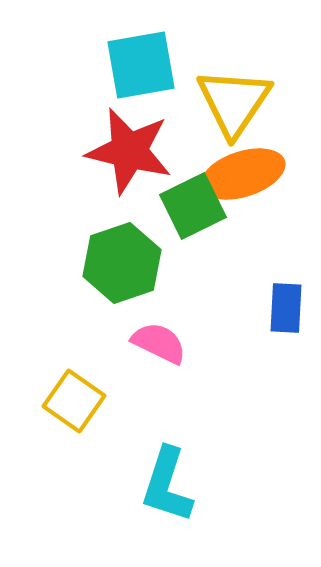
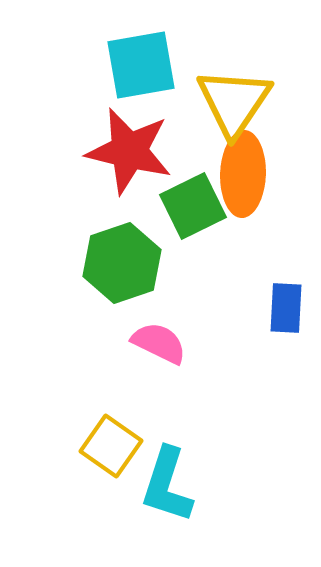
orange ellipse: rotated 70 degrees counterclockwise
yellow square: moved 37 px right, 45 px down
